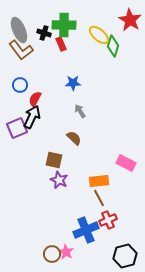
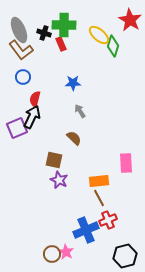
blue circle: moved 3 px right, 8 px up
red semicircle: rotated 14 degrees counterclockwise
pink rectangle: rotated 60 degrees clockwise
